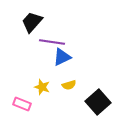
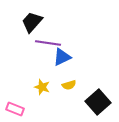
purple line: moved 4 px left, 1 px down
pink rectangle: moved 7 px left, 5 px down
